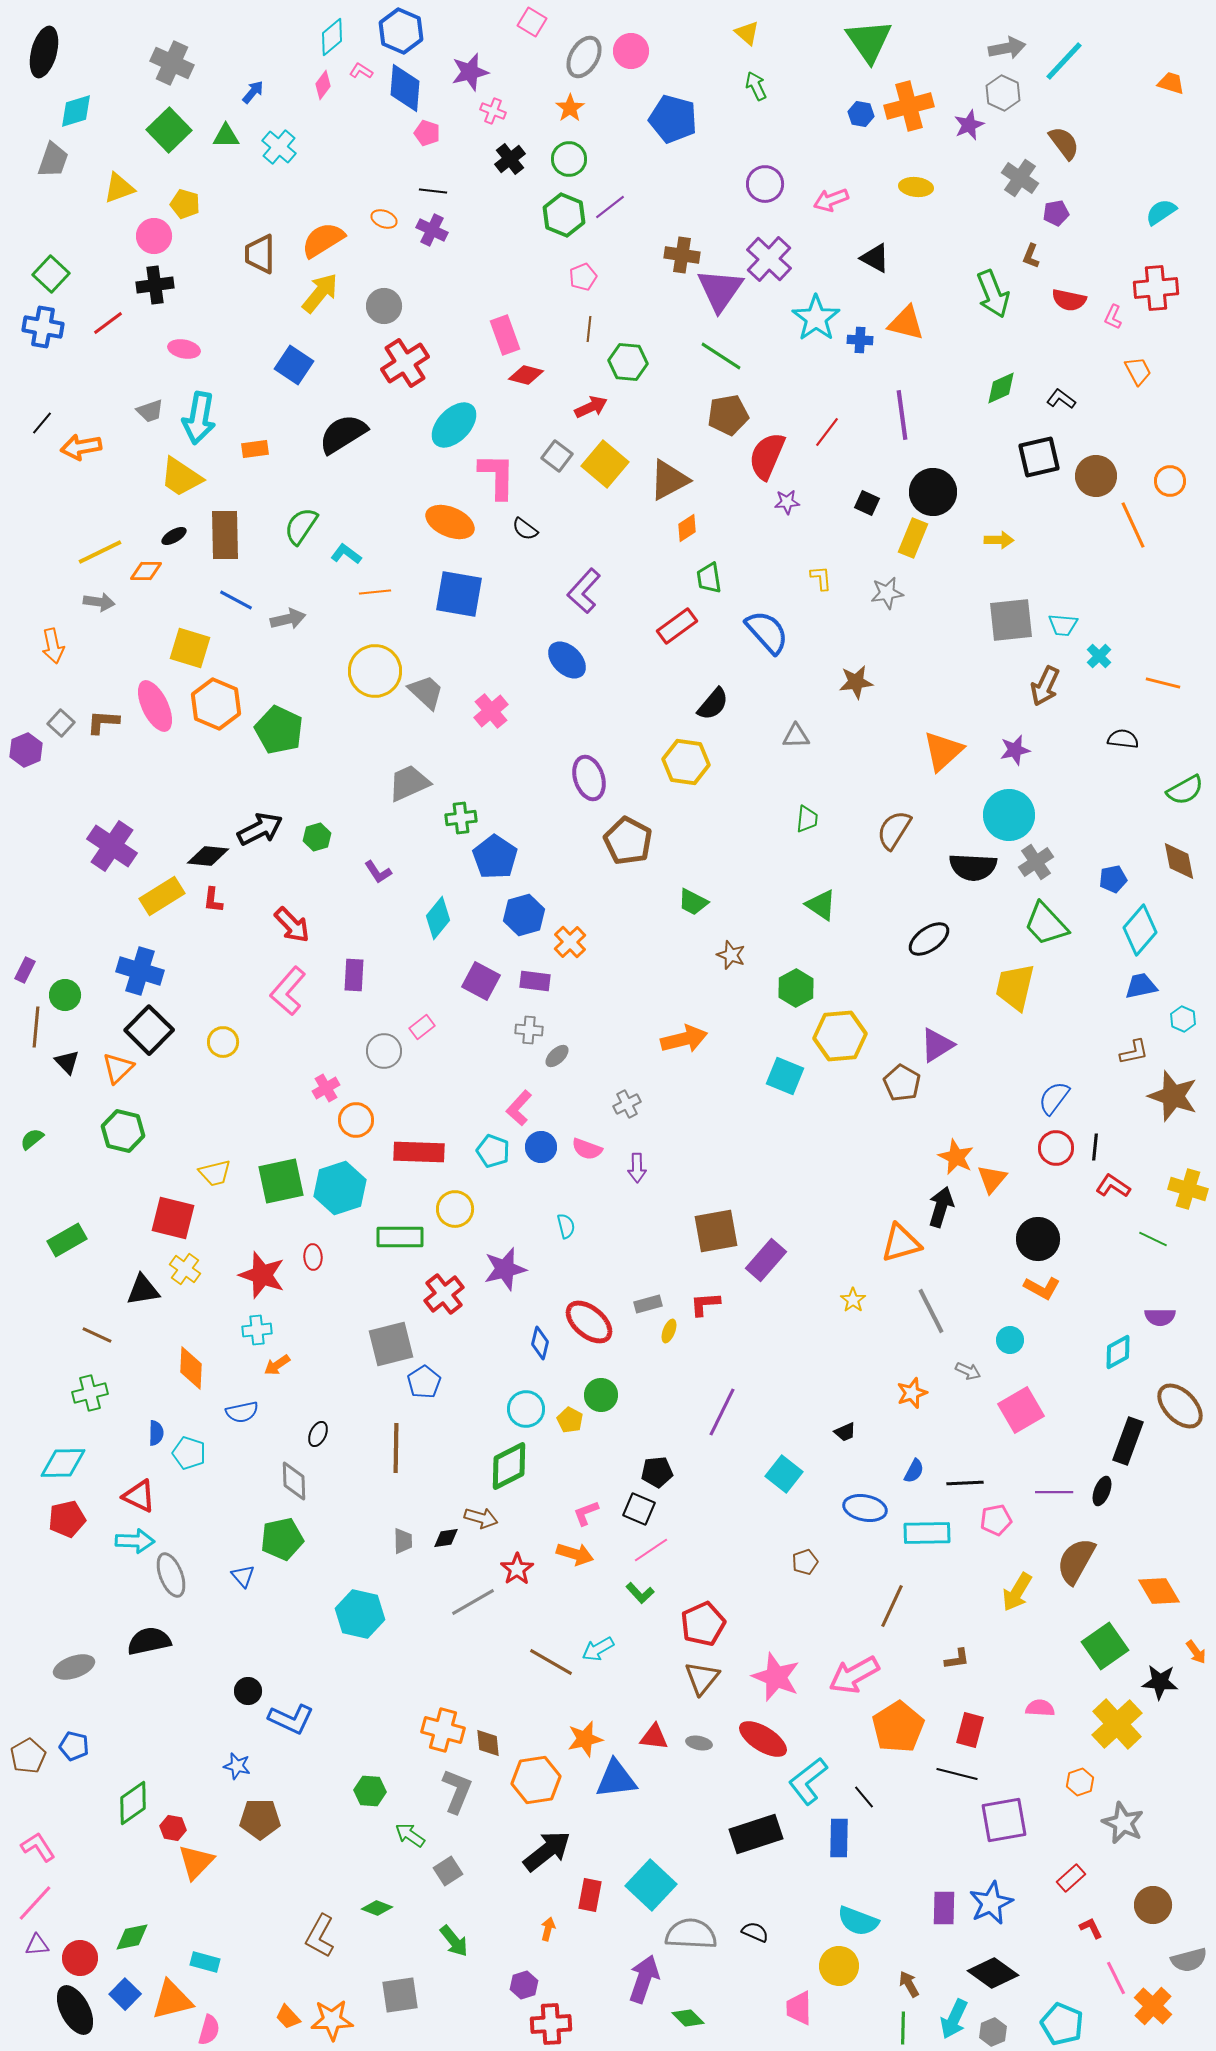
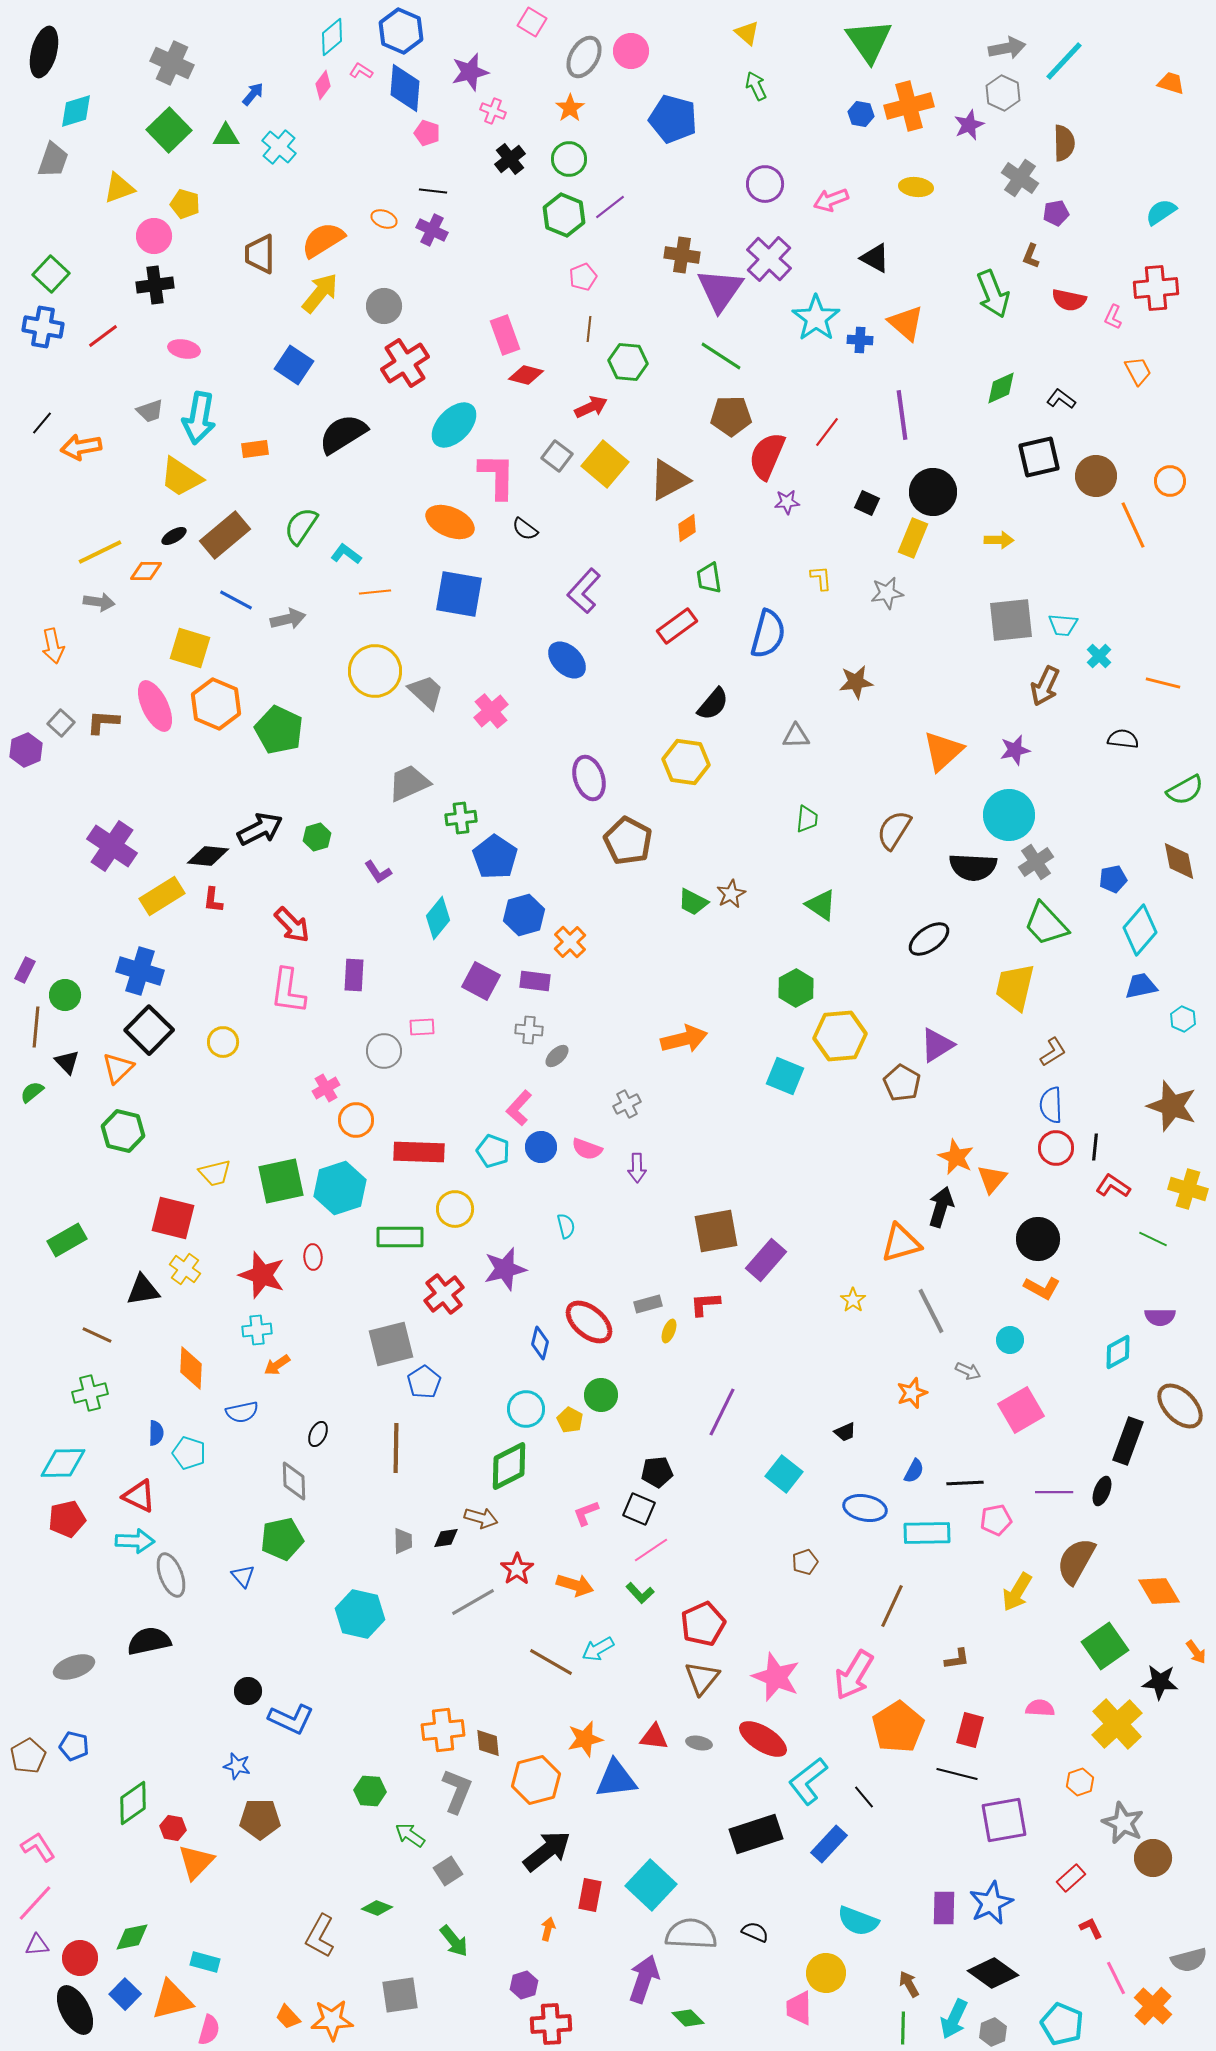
blue arrow at (253, 92): moved 2 px down
brown semicircle at (1064, 143): rotated 36 degrees clockwise
red line at (108, 323): moved 5 px left, 13 px down
orange triangle at (906, 323): rotated 27 degrees clockwise
brown pentagon at (728, 415): moved 3 px right, 1 px down; rotated 9 degrees clockwise
brown rectangle at (225, 535): rotated 51 degrees clockwise
blue semicircle at (767, 632): moved 1 px right, 2 px down; rotated 57 degrees clockwise
brown star at (731, 955): moved 61 px up; rotated 24 degrees clockwise
pink L-shape at (288, 991): rotated 33 degrees counterclockwise
pink rectangle at (422, 1027): rotated 35 degrees clockwise
brown L-shape at (1134, 1052): moved 81 px left; rotated 20 degrees counterclockwise
brown star at (1173, 1096): moved 1 px left, 10 px down
blue semicircle at (1054, 1098): moved 3 px left, 7 px down; rotated 39 degrees counterclockwise
green semicircle at (32, 1139): moved 47 px up
orange arrow at (575, 1554): moved 31 px down
pink arrow at (854, 1675): rotated 30 degrees counterclockwise
orange cross at (443, 1730): rotated 21 degrees counterclockwise
orange hexagon at (536, 1780): rotated 6 degrees counterclockwise
blue rectangle at (839, 1838): moved 10 px left, 6 px down; rotated 42 degrees clockwise
brown circle at (1153, 1905): moved 47 px up
yellow circle at (839, 1966): moved 13 px left, 7 px down
